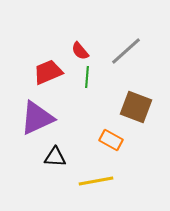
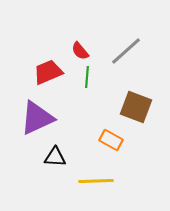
yellow line: rotated 8 degrees clockwise
